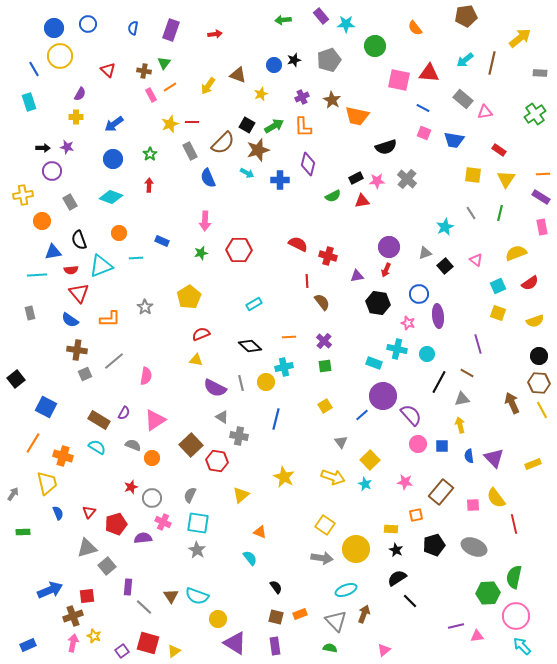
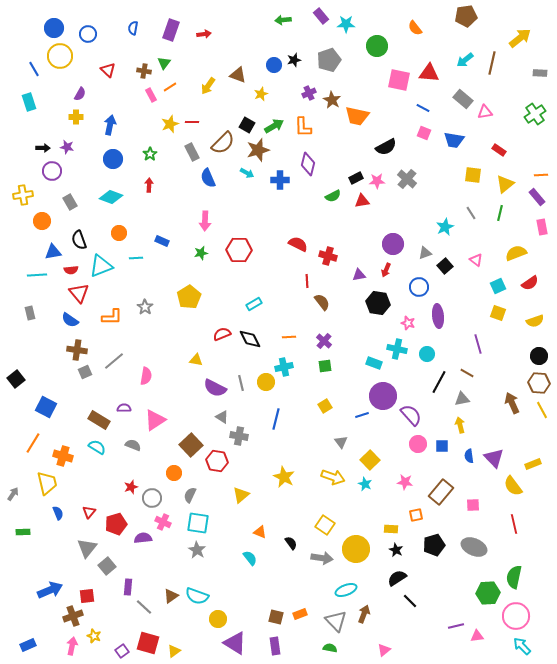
blue circle at (88, 24): moved 10 px down
red arrow at (215, 34): moved 11 px left
green circle at (375, 46): moved 2 px right
purple cross at (302, 97): moved 7 px right, 4 px up
blue arrow at (114, 124): moved 4 px left, 1 px down; rotated 138 degrees clockwise
black semicircle at (386, 147): rotated 10 degrees counterclockwise
gray rectangle at (190, 151): moved 2 px right, 1 px down
orange line at (543, 174): moved 2 px left, 1 px down
yellow triangle at (506, 179): moved 1 px left, 5 px down; rotated 18 degrees clockwise
purple rectangle at (541, 197): moved 4 px left; rotated 18 degrees clockwise
purple circle at (389, 247): moved 4 px right, 3 px up
purple triangle at (357, 276): moved 2 px right, 1 px up
blue circle at (419, 294): moved 7 px up
orange L-shape at (110, 319): moved 2 px right, 2 px up
red semicircle at (201, 334): moved 21 px right
black diamond at (250, 346): moved 7 px up; rotated 20 degrees clockwise
gray square at (85, 374): moved 2 px up
purple semicircle at (124, 413): moved 5 px up; rotated 120 degrees counterclockwise
blue line at (362, 415): rotated 24 degrees clockwise
orange circle at (152, 458): moved 22 px right, 15 px down
yellow semicircle at (496, 498): moved 17 px right, 12 px up
gray triangle at (87, 548): rotated 35 degrees counterclockwise
black semicircle at (276, 587): moved 15 px right, 44 px up
brown triangle at (171, 596): rotated 28 degrees clockwise
pink arrow at (73, 643): moved 1 px left, 3 px down
